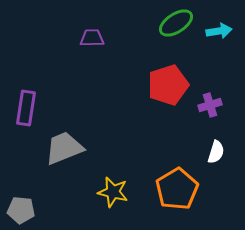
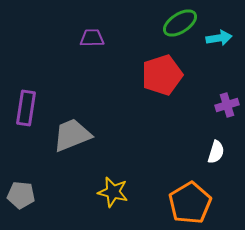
green ellipse: moved 4 px right
cyan arrow: moved 7 px down
red pentagon: moved 6 px left, 10 px up
purple cross: moved 17 px right
gray trapezoid: moved 8 px right, 13 px up
orange pentagon: moved 13 px right, 14 px down
gray pentagon: moved 15 px up
